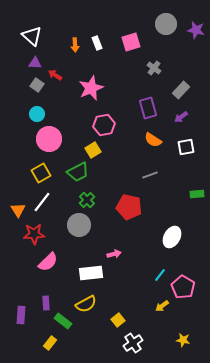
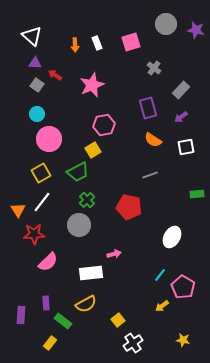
pink star at (91, 88): moved 1 px right, 3 px up
